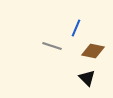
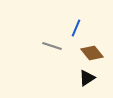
brown diamond: moved 1 px left, 2 px down; rotated 40 degrees clockwise
black triangle: rotated 42 degrees clockwise
